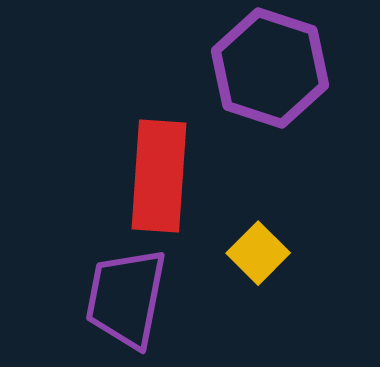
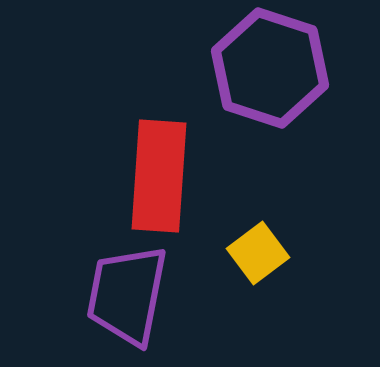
yellow square: rotated 8 degrees clockwise
purple trapezoid: moved 1 px right, 3 px up
